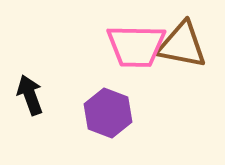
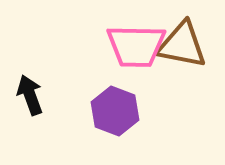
purple hexagon: moved 7 px right, 2 px up
